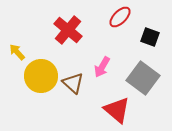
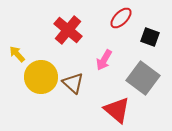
red ellipse: moved 1 px right, 1 px down
yellow arrow: moved 2 px down
pink arrow: moved 2 px right, 7 px up
yellow circle: moved 1 px down
